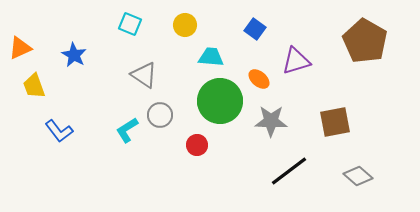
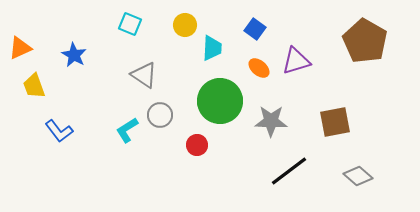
cyan trapezoid: moved 1 px right, 9 px up; rotated 88 degrees clockwise
orange ellipse: moved 11 px up
